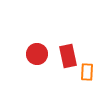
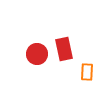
red rectangle: moved 4 px left, 7 px up
